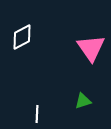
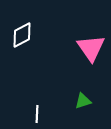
white diamond: moved 2 px up
